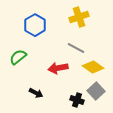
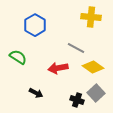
yellow cross: moved 12 px right; rotated 24 degrees clockwise
green semicircle: rotated 72 degrees clockwise
gray square: moved 2 px down
